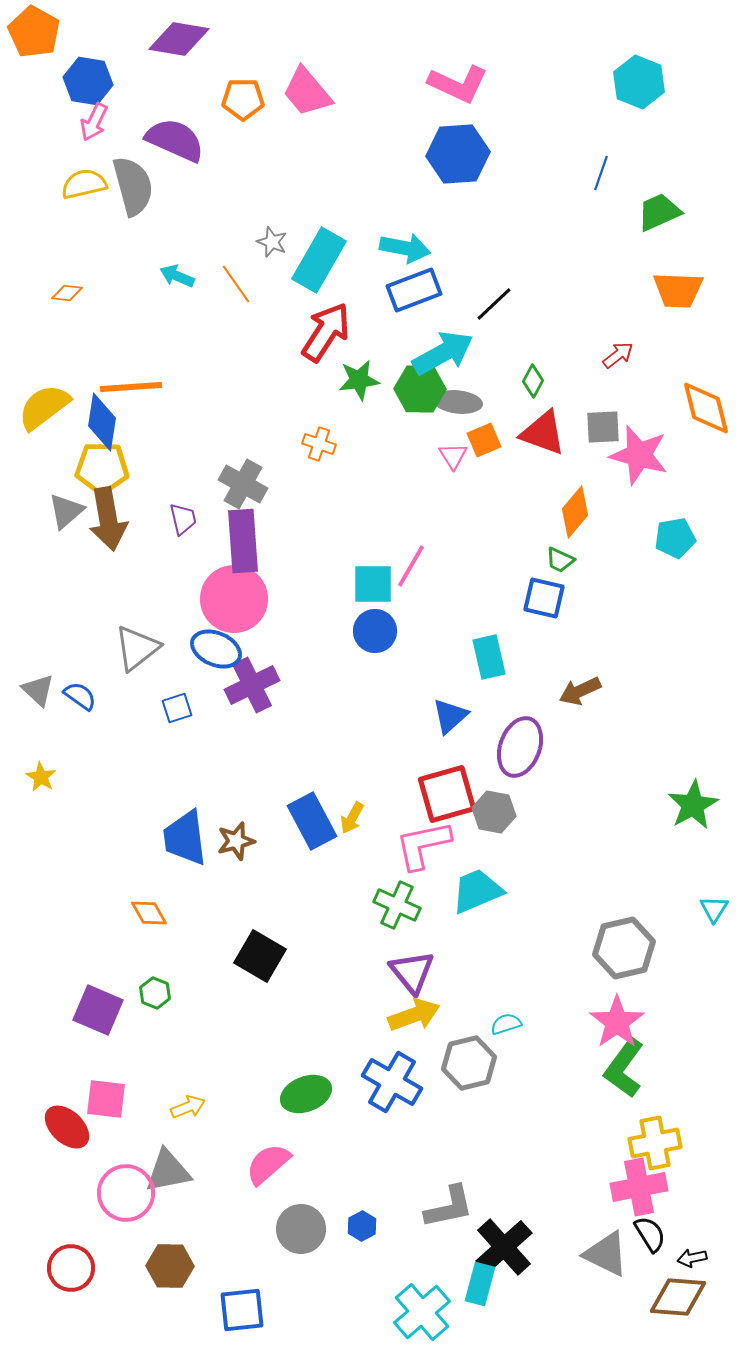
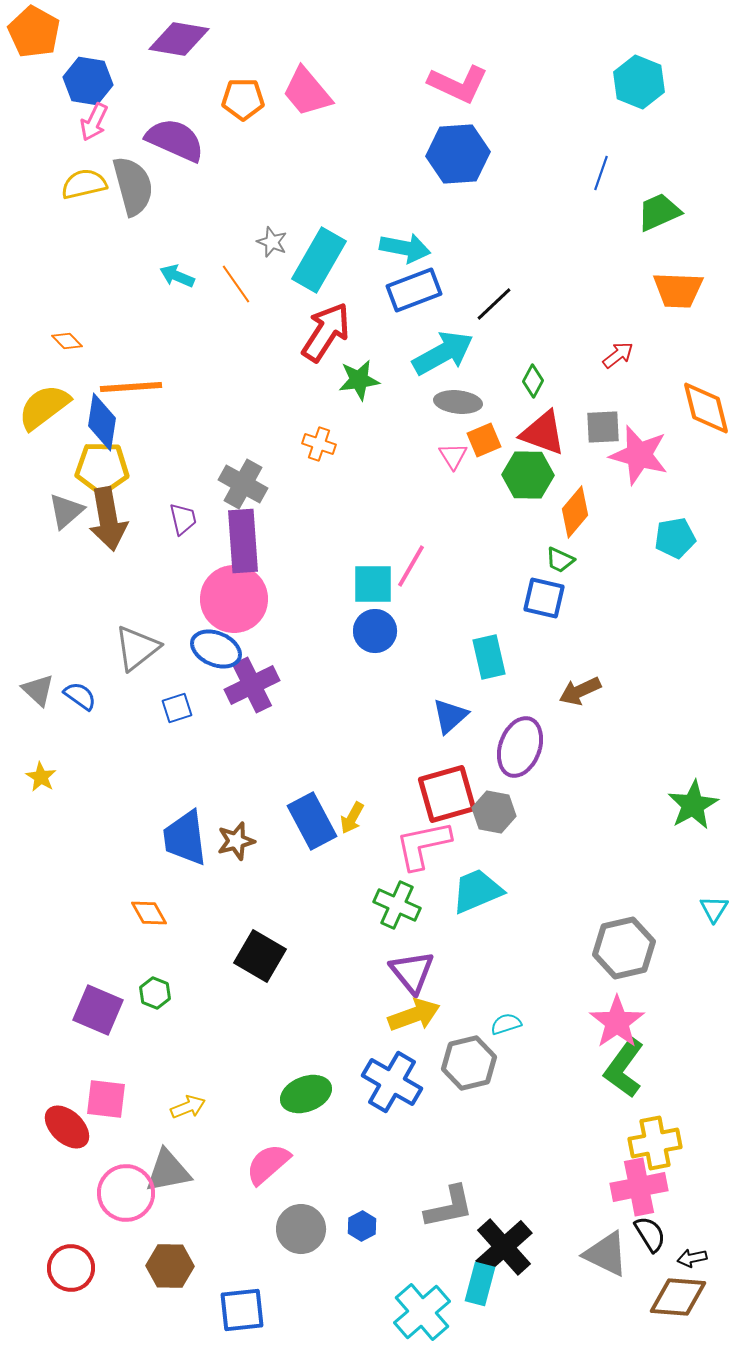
orange diamond at (67, 293): moved 48 px down; rotated 40 degrees clockwise
green hexagon at (420, 389): moved 108 px right, 86 px down
